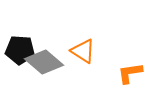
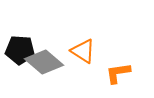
orange L-shape: moved 12 px left
